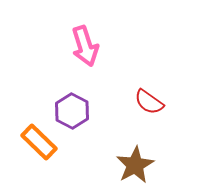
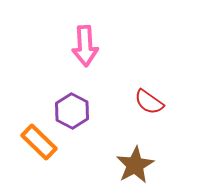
pink arrow: rotated 15 degrees clockwise
